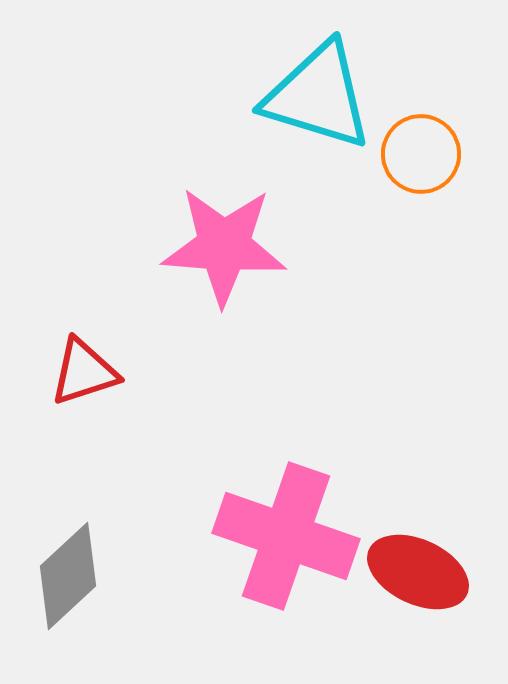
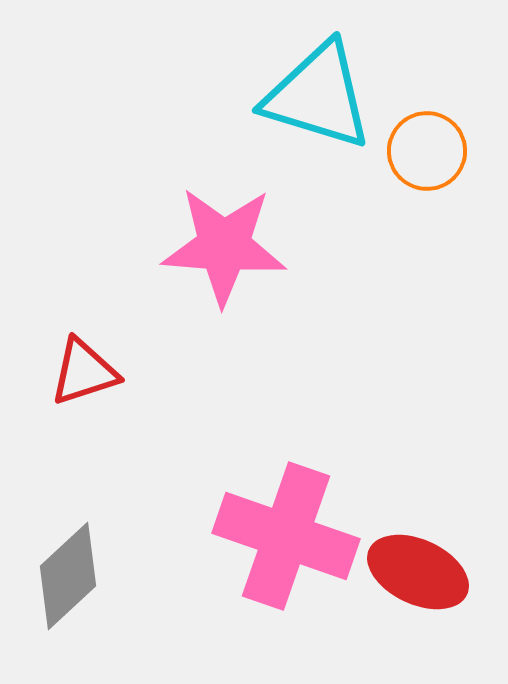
orange circle: moved 6 px right, 3 px up
